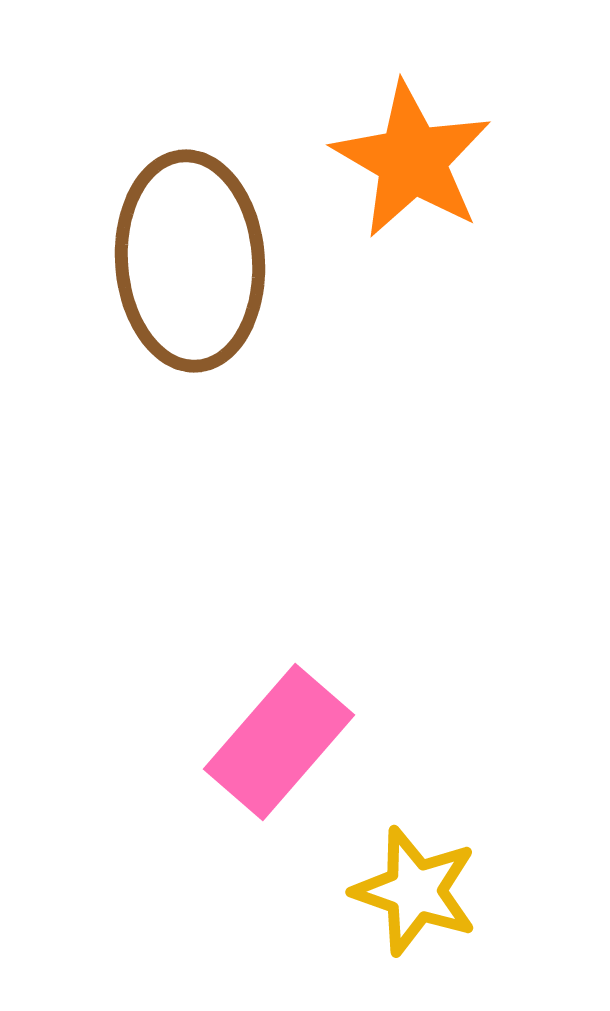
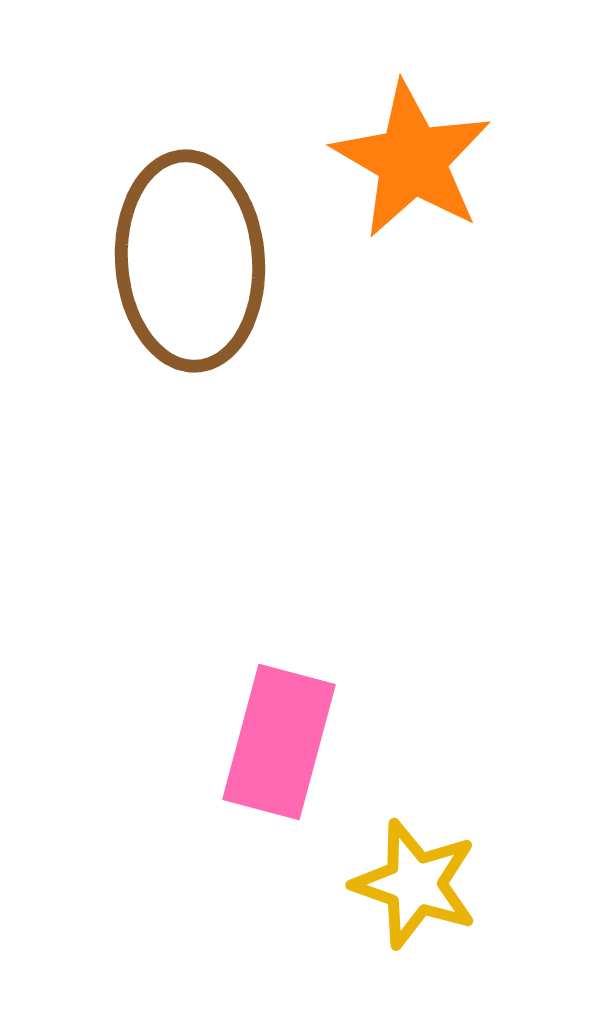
pink rectangle: rotated 26 degrees counterclockwise
yellow star: moved 7 px up
